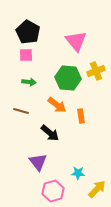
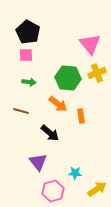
pink triangle: moved 14 px right, 3 px down
yellow cross: moved 1 px right, 2 px down
orange arrow: moved 1 px right, 1 px up
cyan star: moved 3 px left
yellow arrow: rotated 12 degrees clockwise
